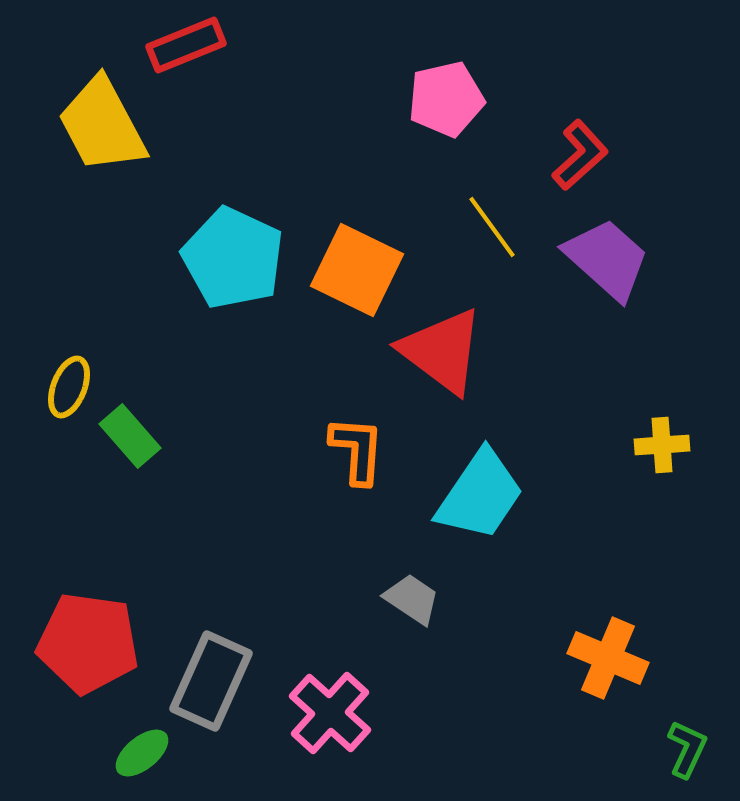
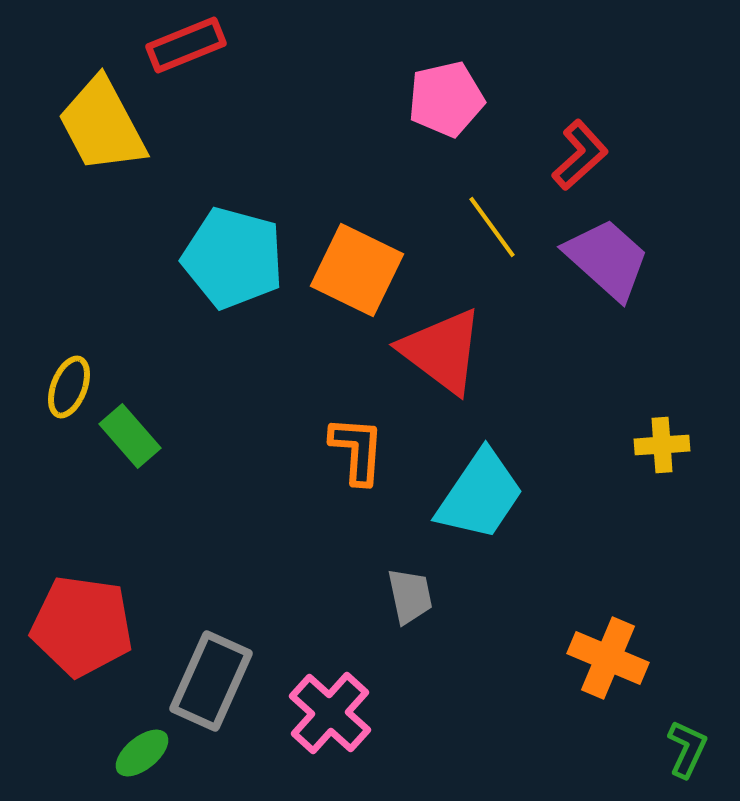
cyan pentagon: rotated 10 degrees counterclockwise
gray trapezoid: moved 2 px left, 3 px up; rotated 44 degrees clockwise
red pentagon: moved 6 px left, 17 px up
